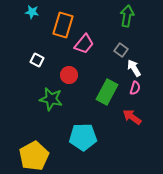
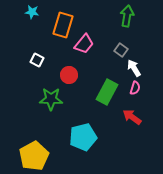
green star: rotated 10 degrees counterclockwise
cyan pentagon: rotated 12 degrees counterclockwise
